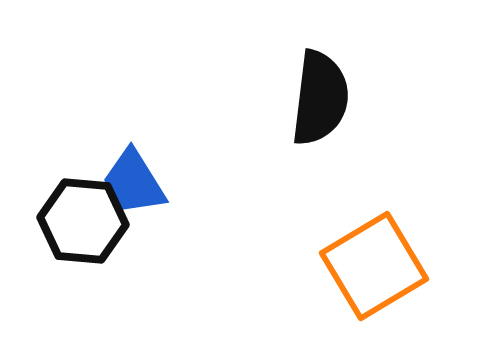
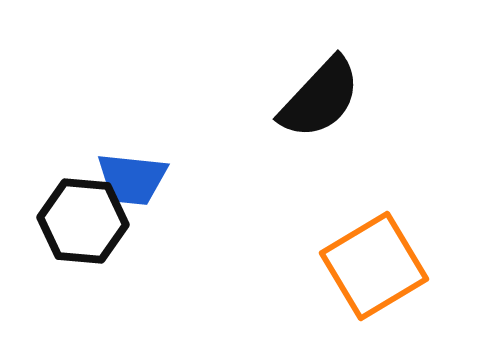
black semicircle: rotated 36 degrees clockwise
blue trapezoid: moved 2 px left, 3 px up; rotated 52 degrees counterclockwise
